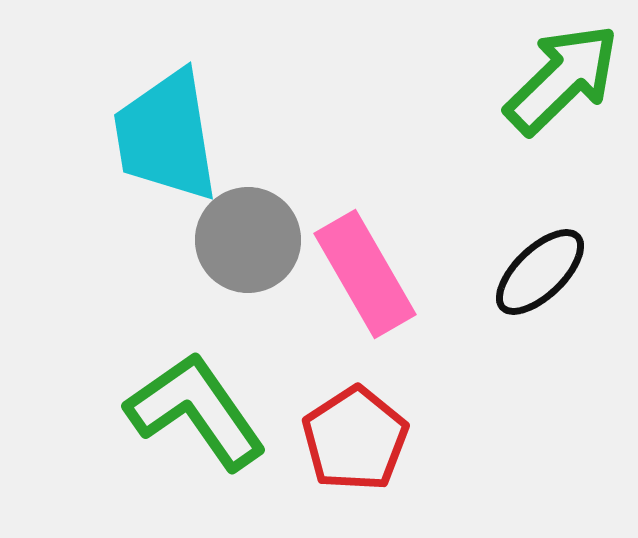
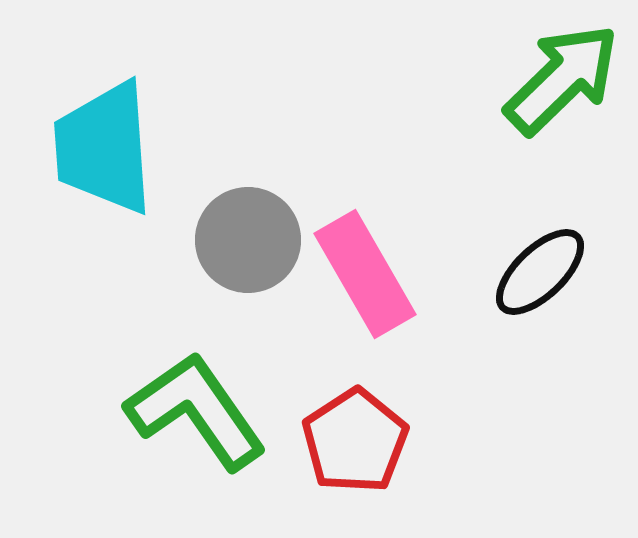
cyan trapezoid: moved 62 px left, 12 px down; rotated 5 degrees clockwise
red pentagon: moved 2 px down
